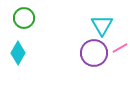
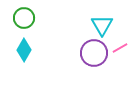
cyan diamond: moved 6 px right, 3 px up
